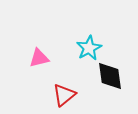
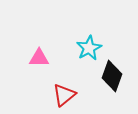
pink triangle: rotated 15 degrees clockwise
black diamond: moved 2 px right; rotated 28 degrees clockwise
